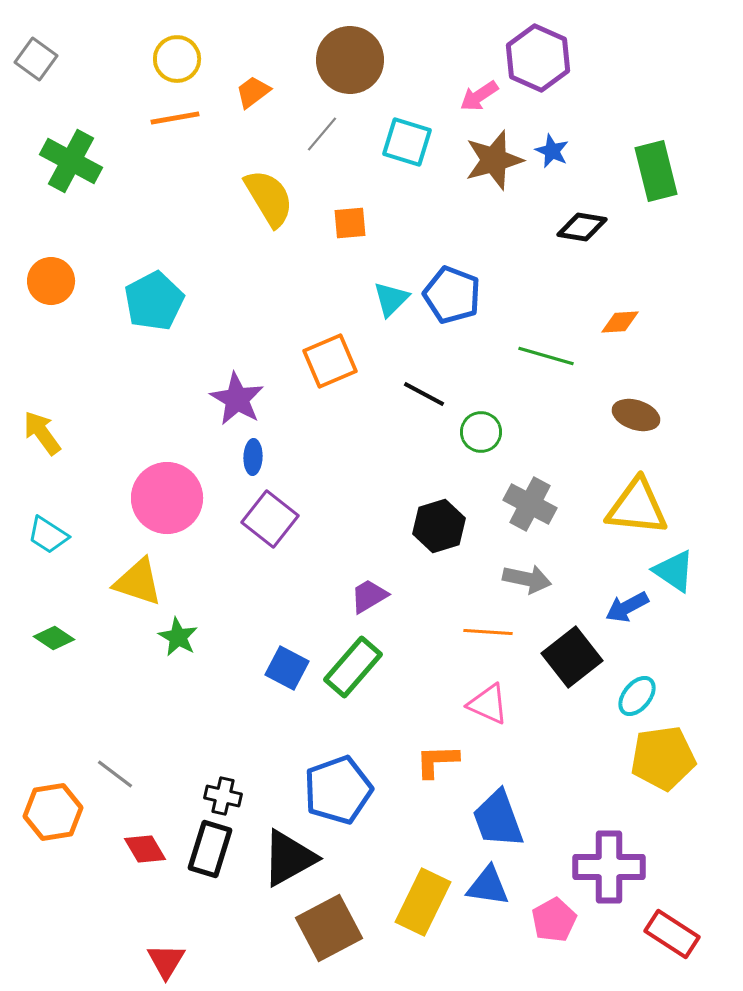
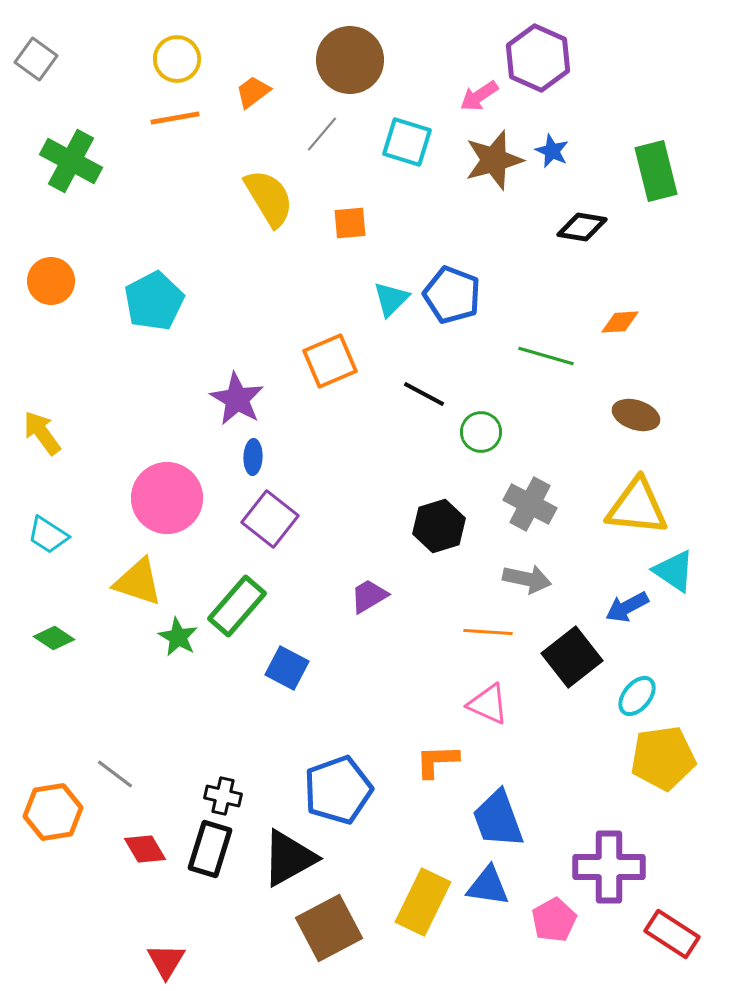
green rectangle at (353, 667): moved 116 px left, 61 px up
